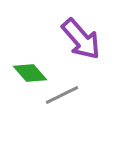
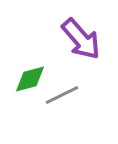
green diamond: moved 6 px down; rotated 64 degrees counterclockwise
